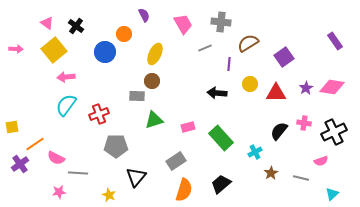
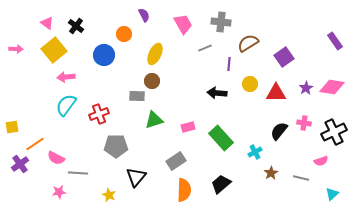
blue circle at (105, 52): moved 1 px left, 3 px down
orange semicircle at (184, 190): rotated 15 degrees counterclockwise
